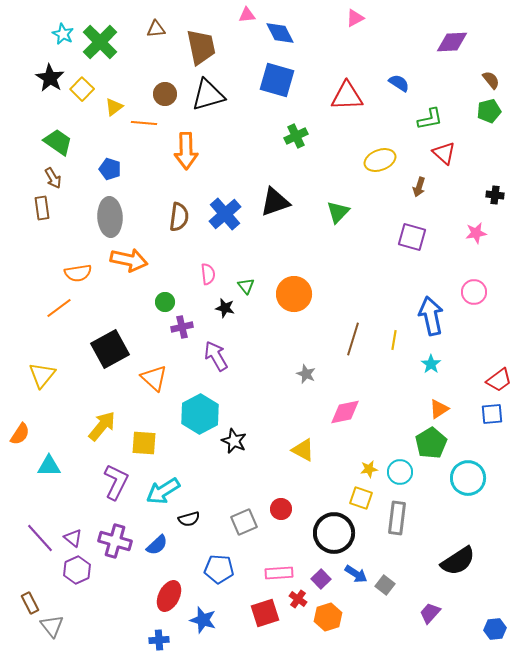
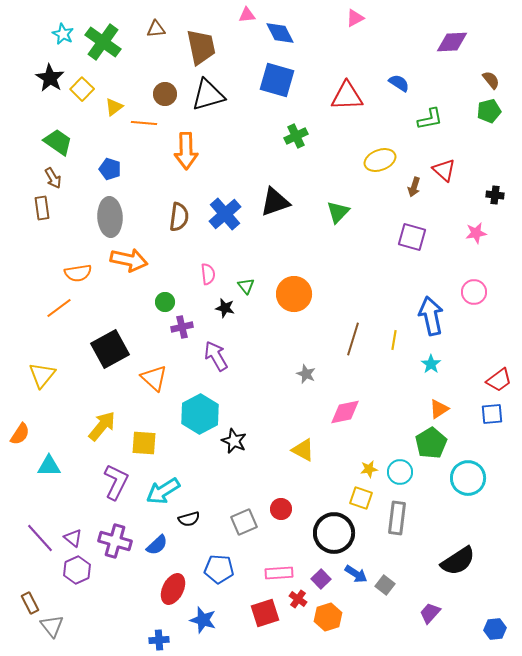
green cross at (100, 42): moved 3 px right; rotated 9 degrees counterclockwise
red triangle at (444, 153): moved 17 px down
brown arrow at (419, 187): moved 5 px left
red ellipse at (169, 596): moved 4 px right, 7 px up
